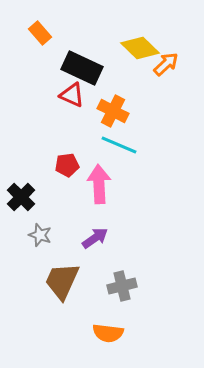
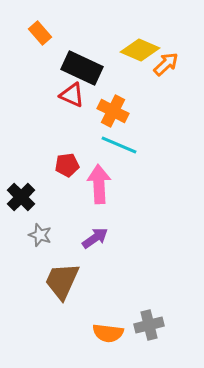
yellow diamond: moved 2 px down; rotated 21 degrees counterclockwise
gray cross: moved 27 px right, 39 px down
